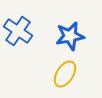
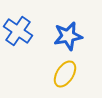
blue star: moved 2 px left
